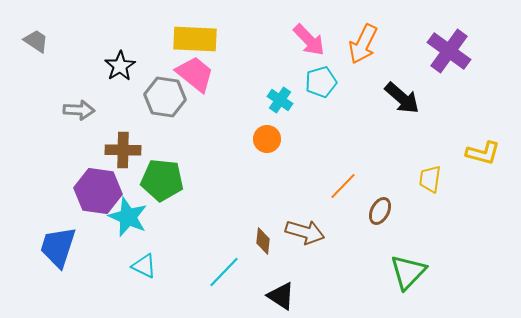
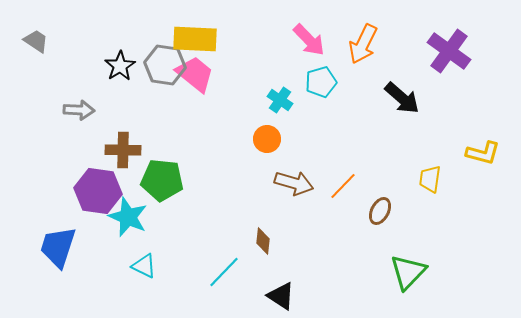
gray hexagon: moved 32 px up
brown arrow: moved 11 px left, 49 px up
